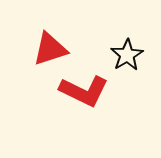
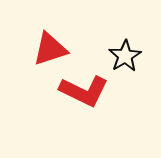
black star: moved 2 px left, 1 px down
